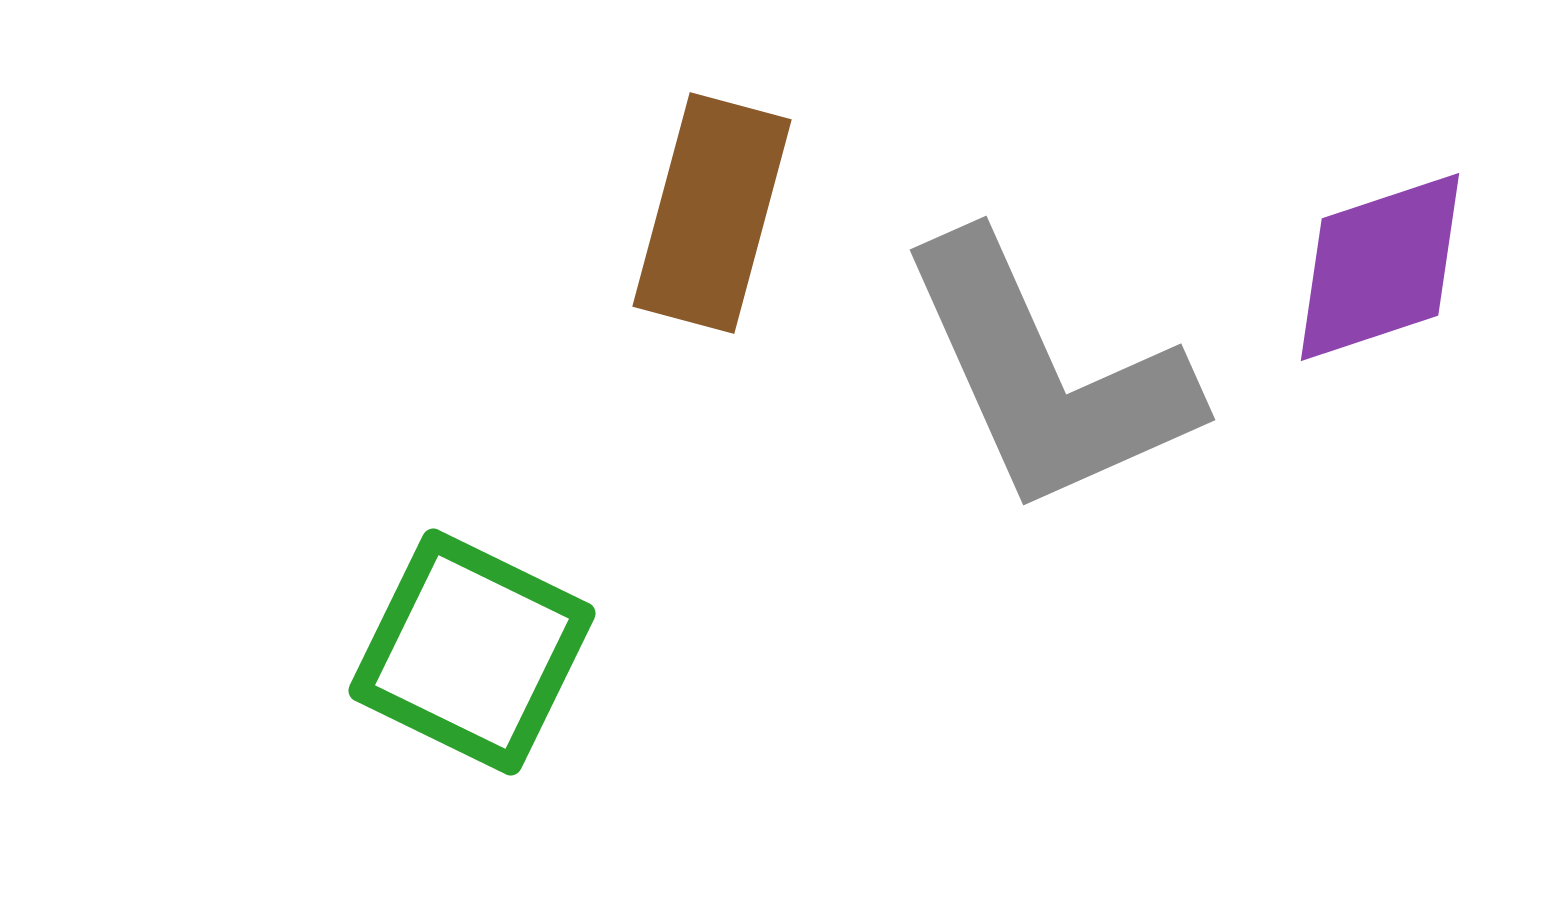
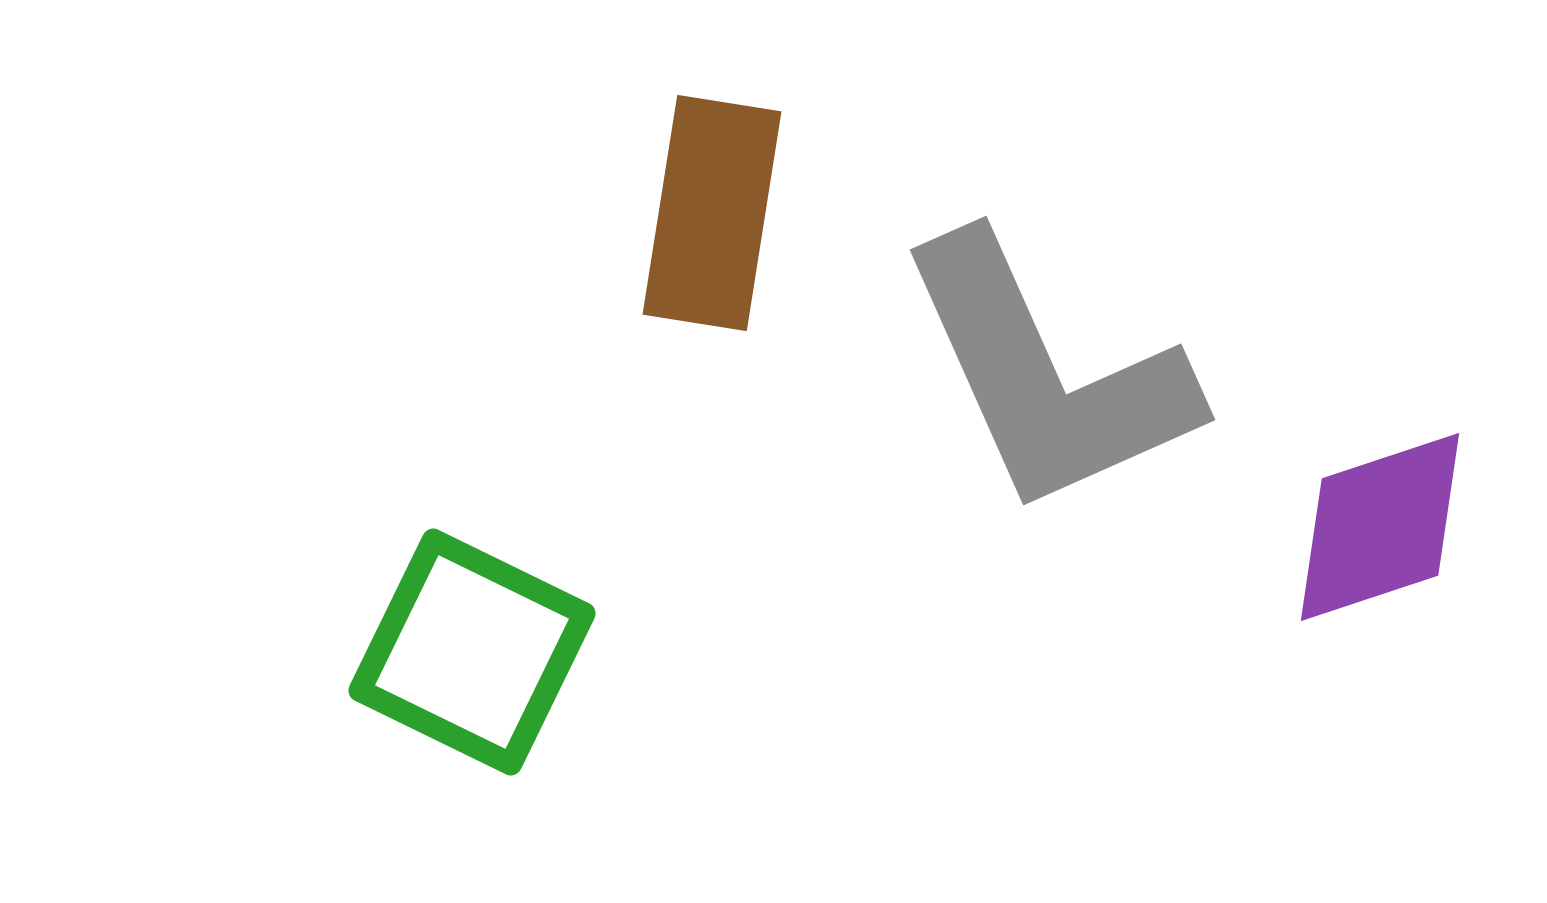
brown rectangle: rotated 6 degrees counterclockwise
purple diamond: moved 260 px down
